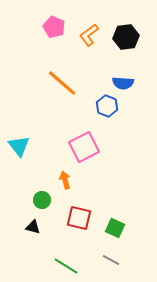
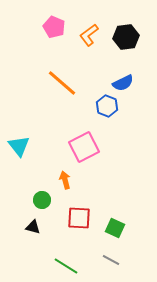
blue semicircle: rotated 30 degrees counterclockwise
red square: rotated 10 degrees counterclockwise
